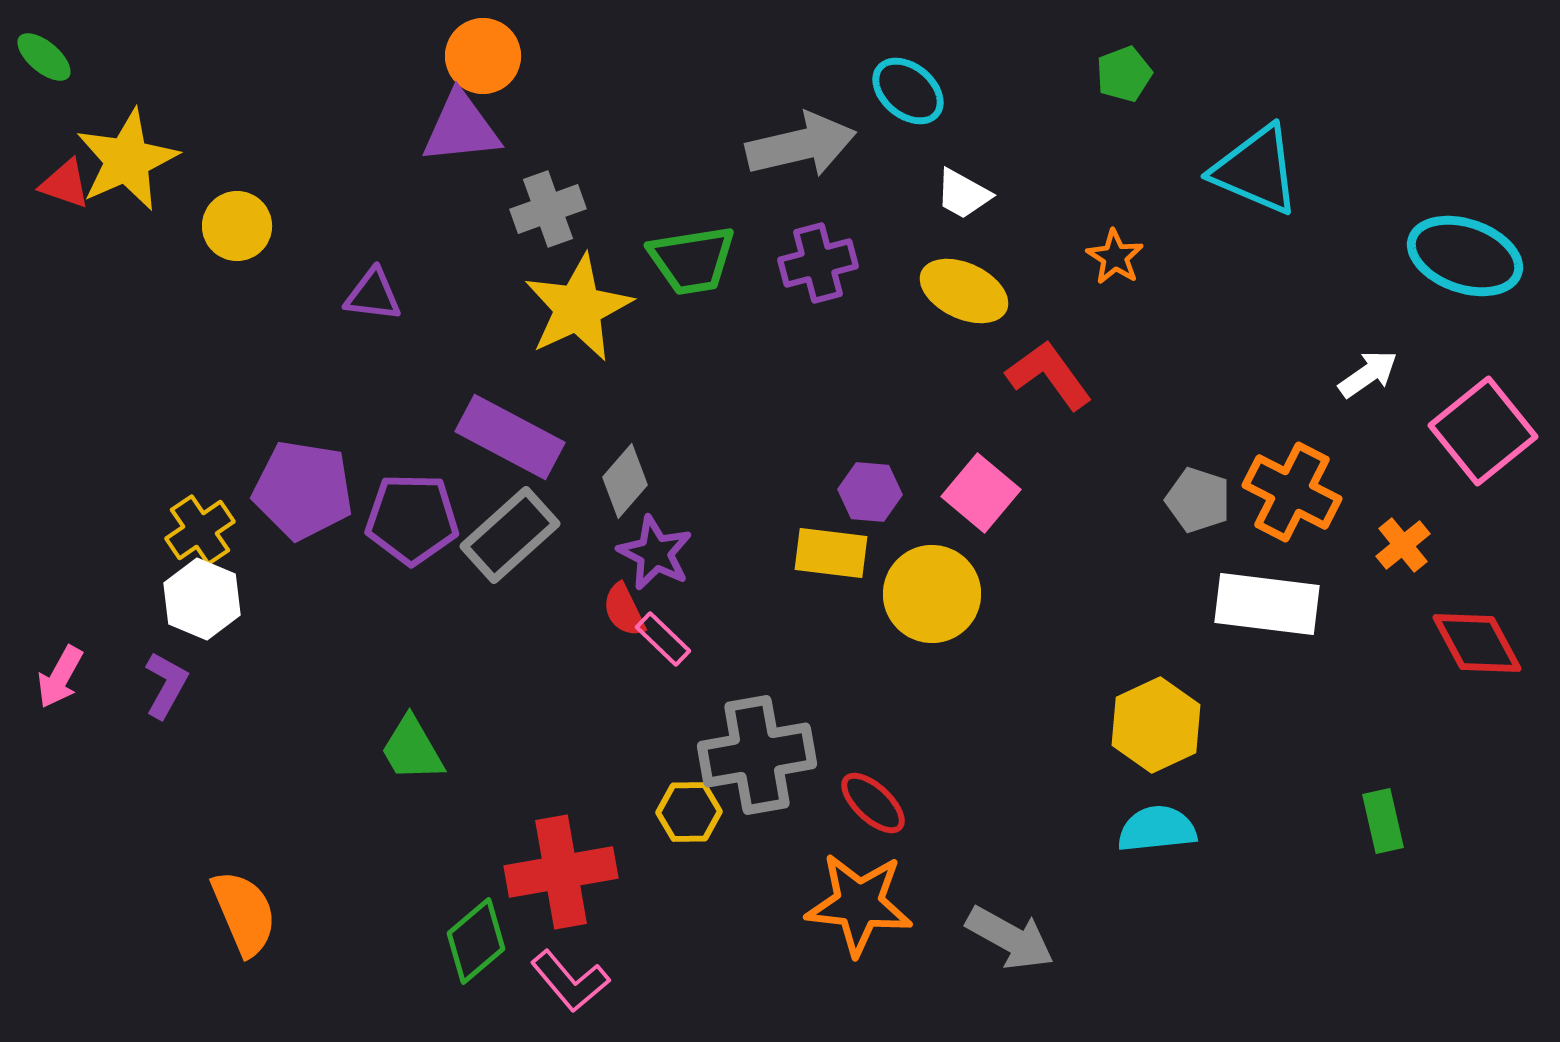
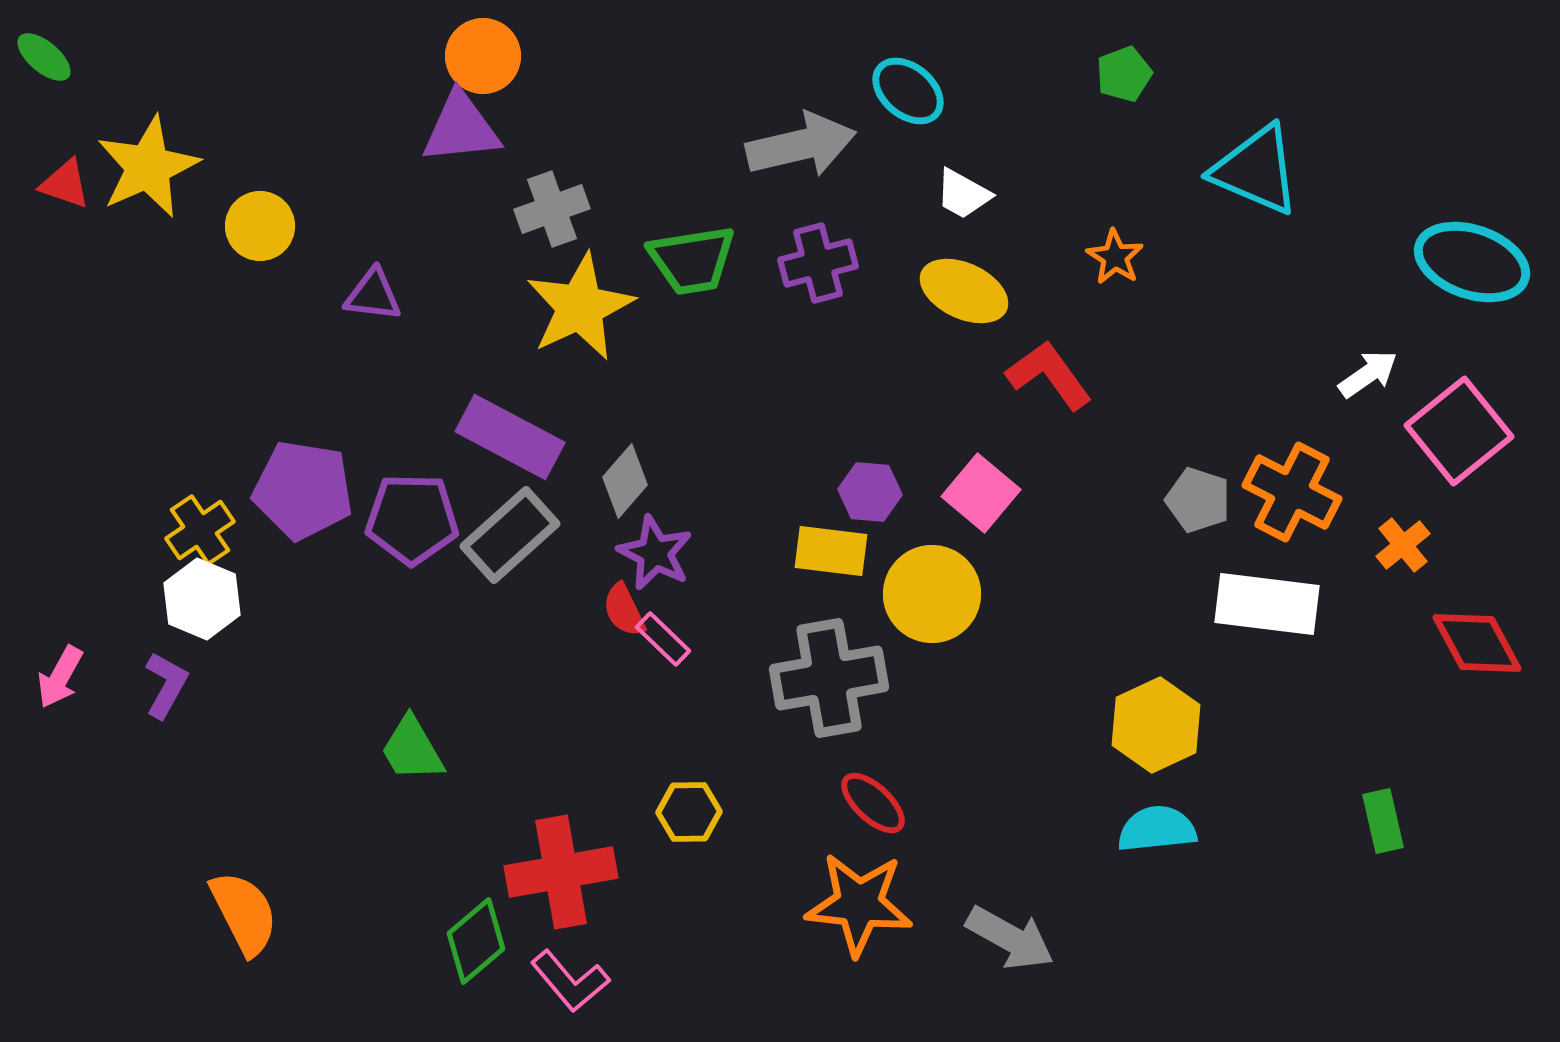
yellow star at (127, 160): moved 21 px right, 7 px down
gray cross at (548, 209): moved 4 px right
yellow circle at (237, 226): moved 23 px right
cyan ellipse at (1465, 256): moved 7 px right, 6 px down
yellow star at (578, 308): moved 2 px right, 1 px up
pink square at (1483, 431): moved 24 px left
yellow rectangle at (831, 553): moved 2 px up
gray cross at (757, 755): moved 72 px right, 77 px up
orange semicircle at (244, 913): rotated 4 degrees counterclockwise
